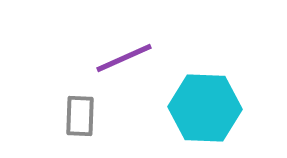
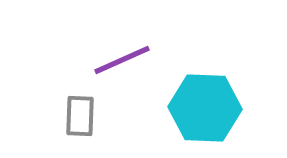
purple line: moved 2 px left, 2 px down
